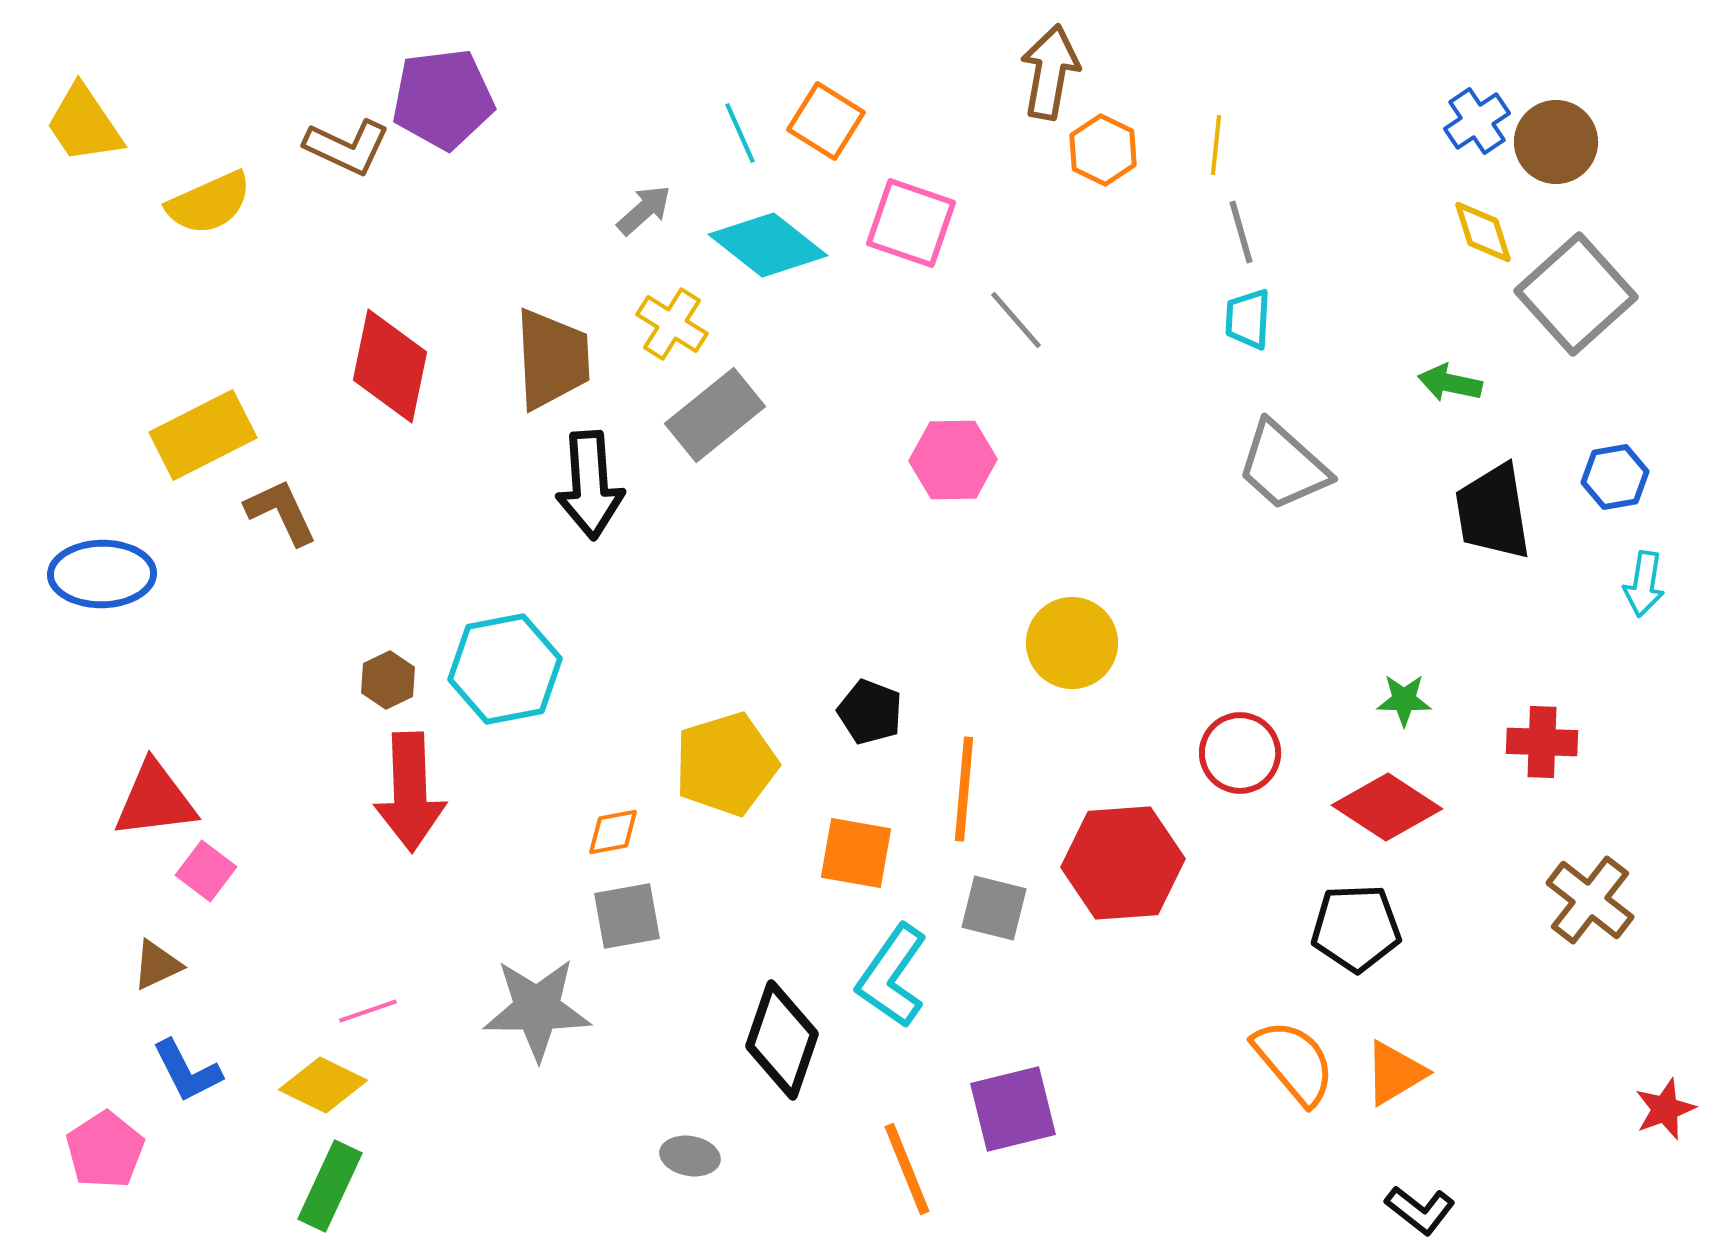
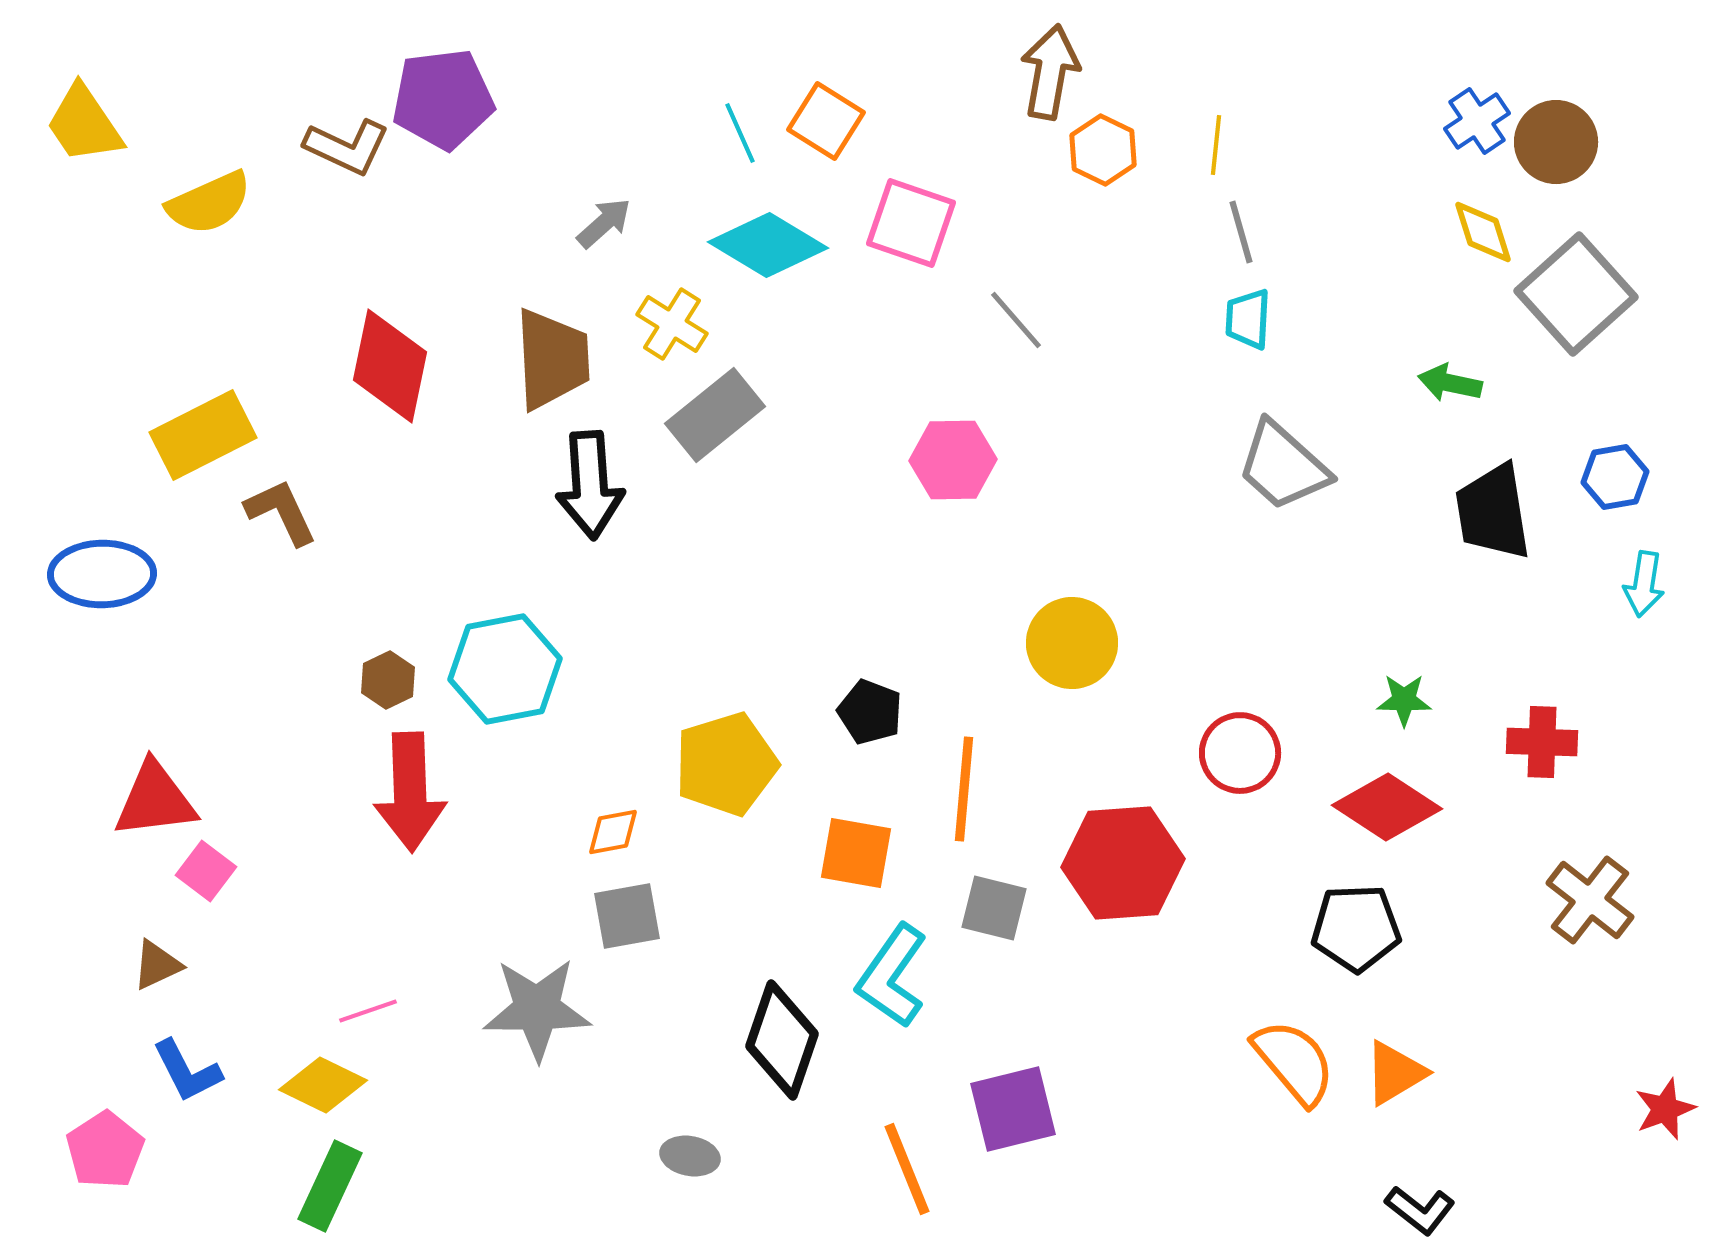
gray arrow at (644, 210): moved 40 px left, 13 px down
cyan diamond at (768, 245): rotated 7 degrees counterclockwise
